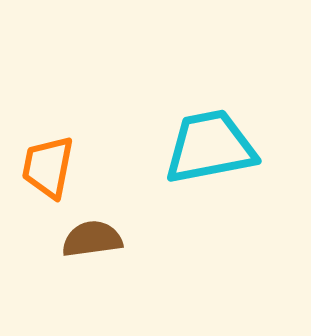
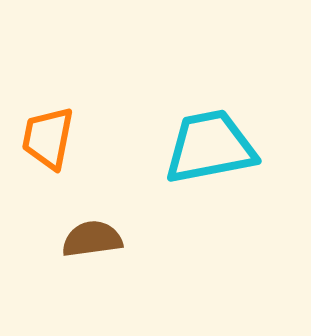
orange trapezoid: moved 29 px up
